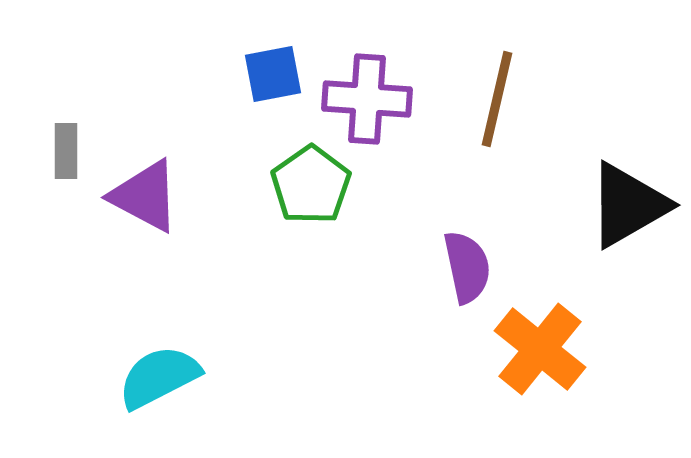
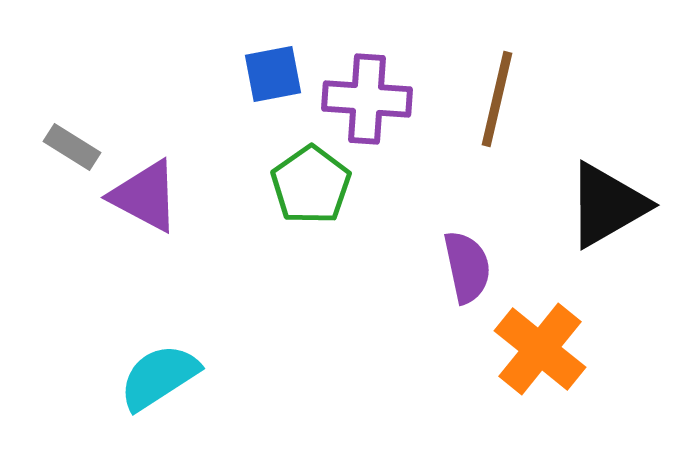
gray rectangle: moved 6 px right, 4 px up; rotated 58 degrees counterclockwise
black triangle: moved 21 px left
cyan semicircle: rotated 6 degrees counterclockwise
